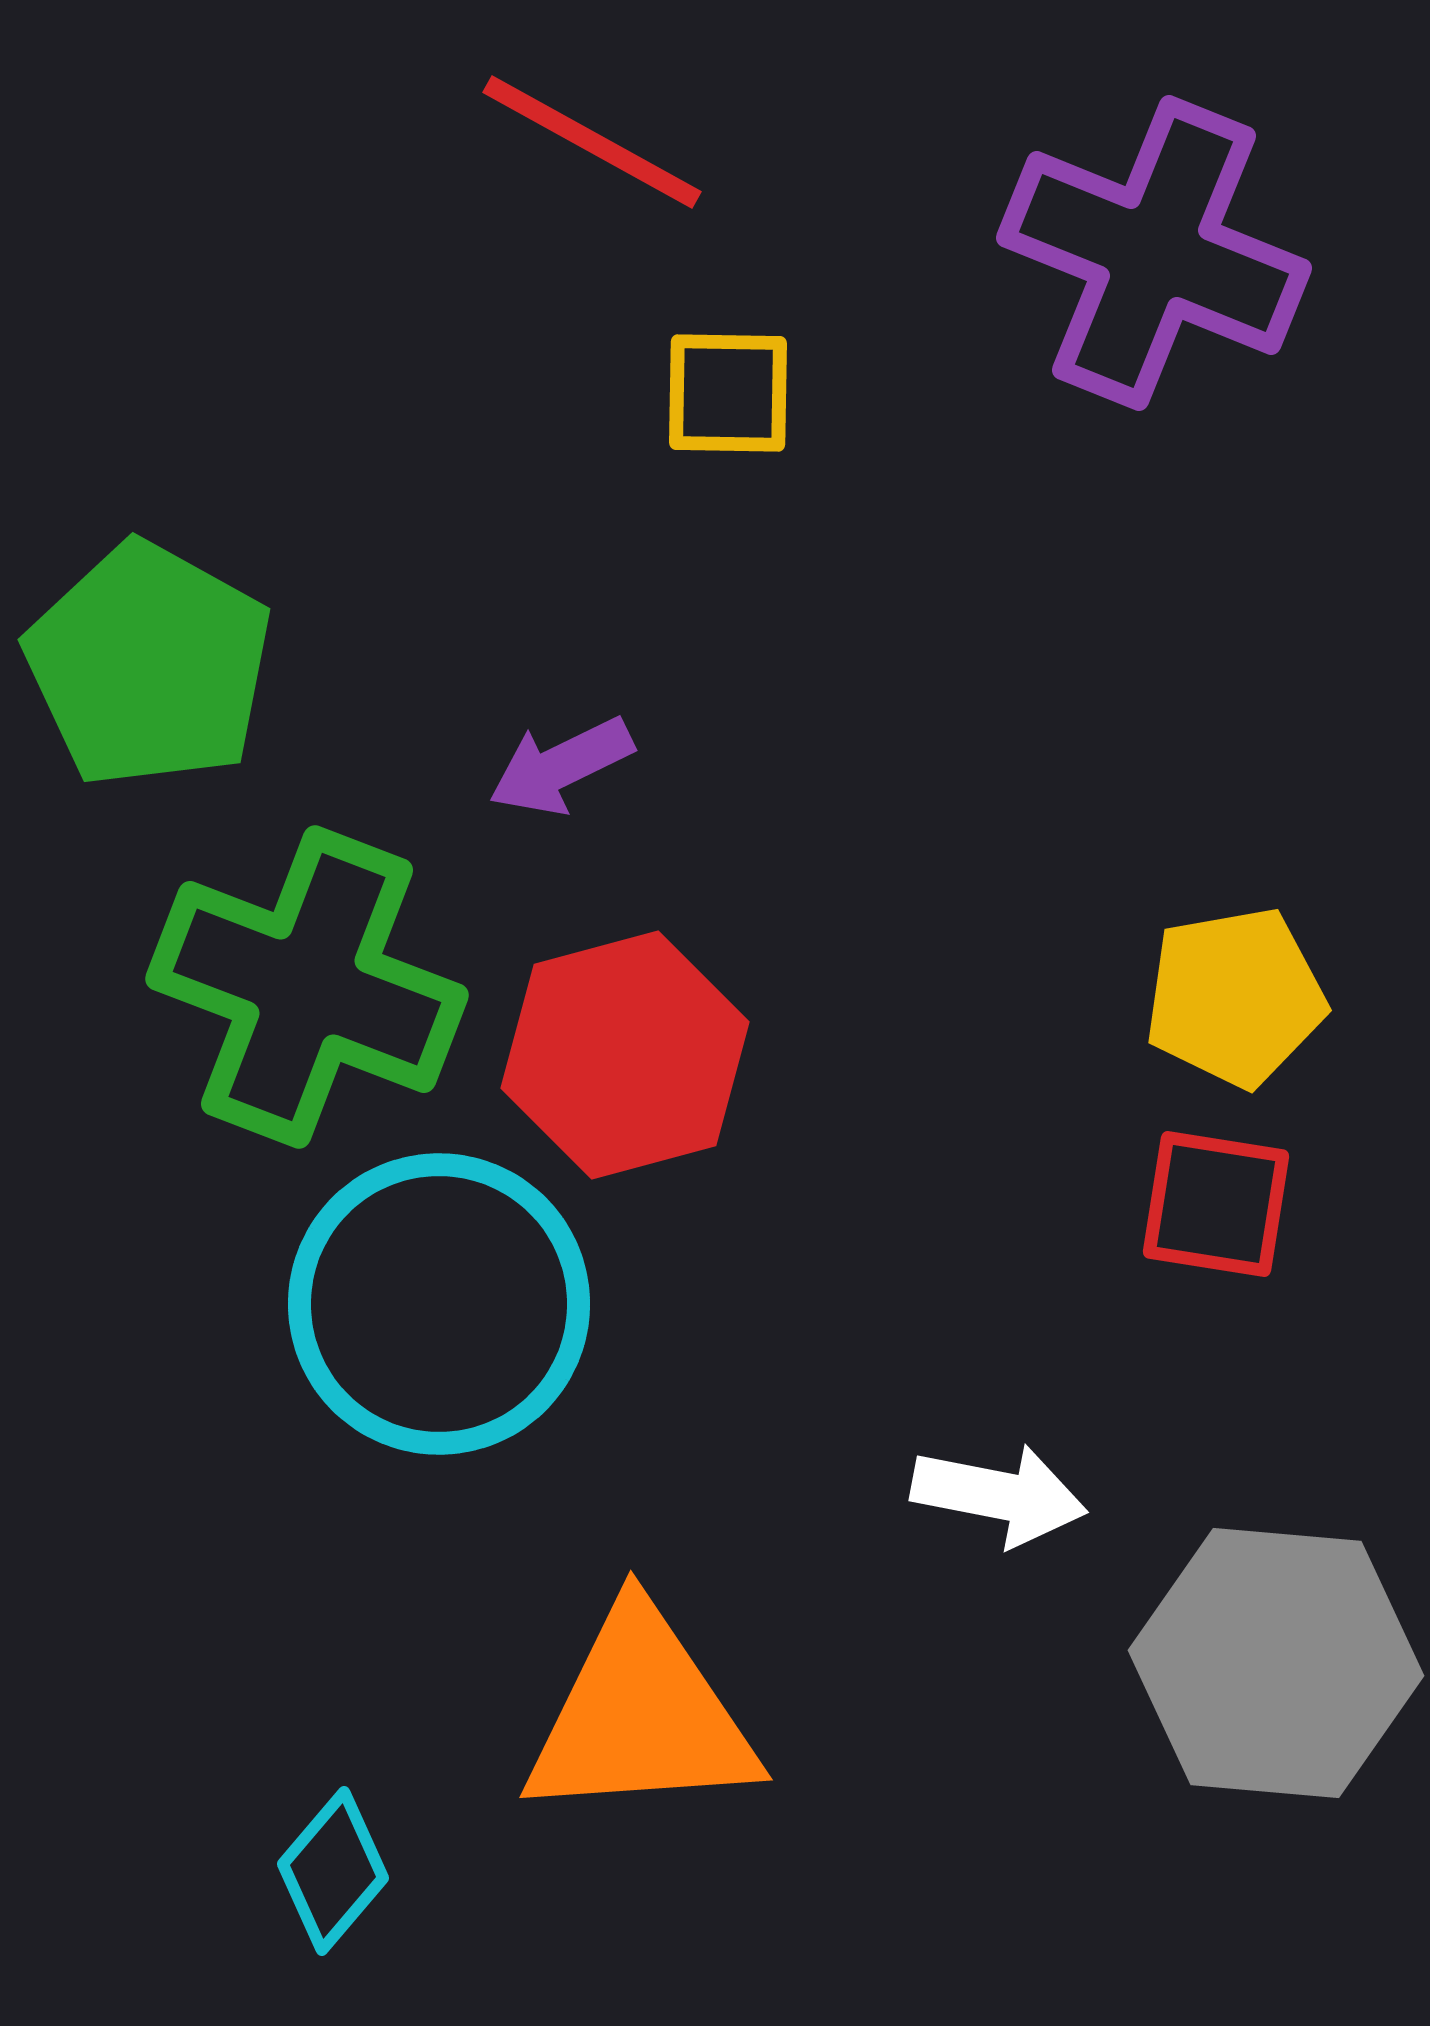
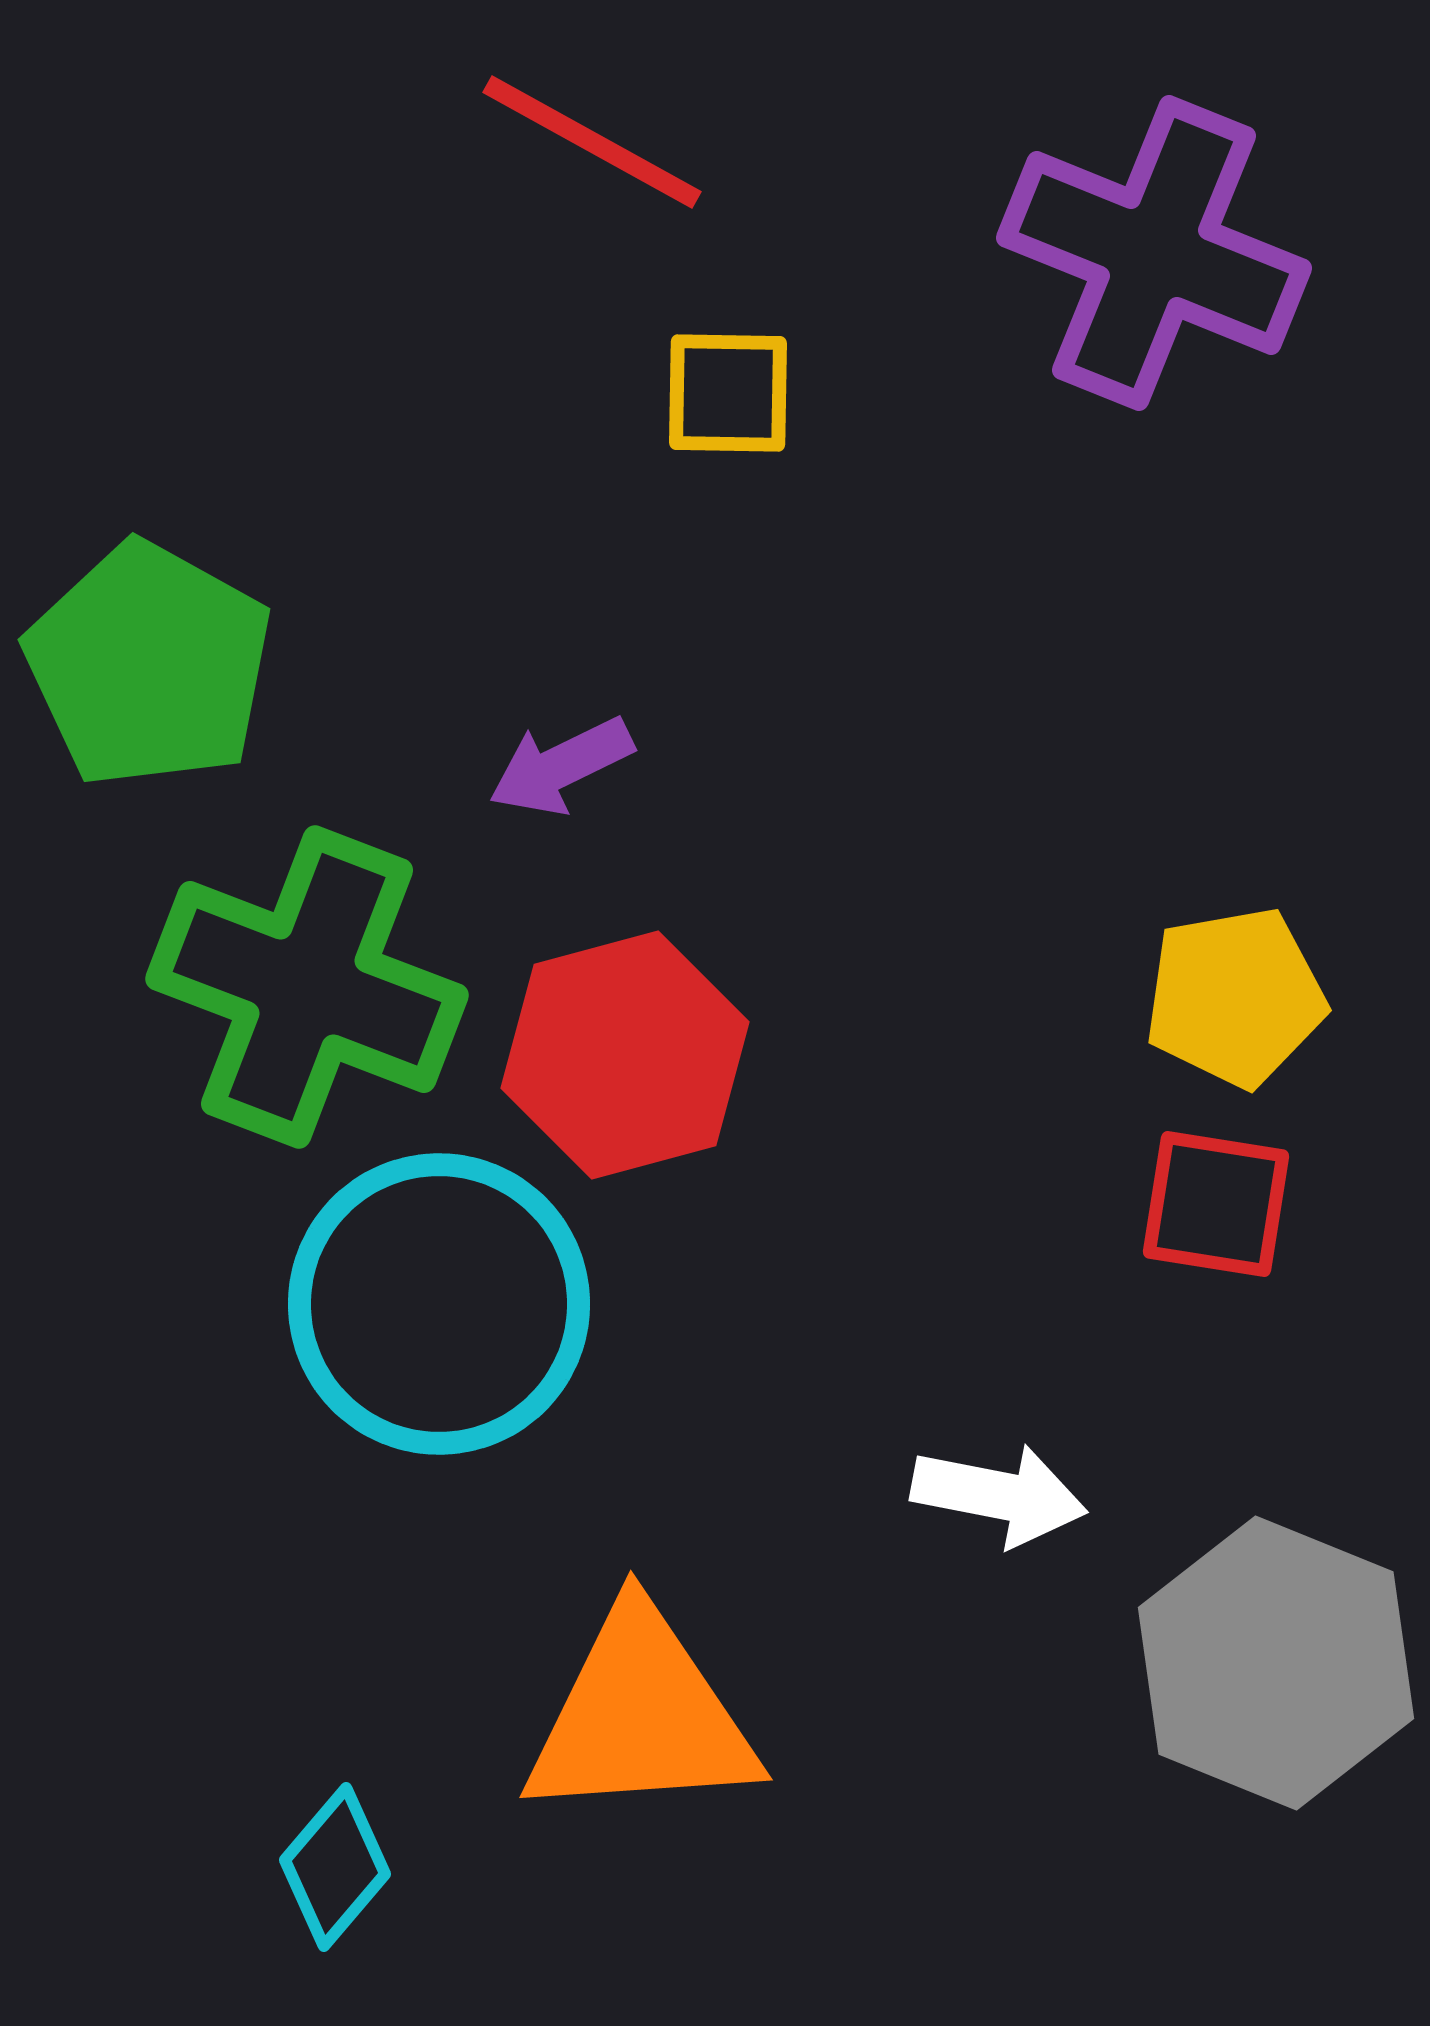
gray hexagon: rotated 17 degrees clockwise
cyan diamond: moved 2 px right, 4 px up
